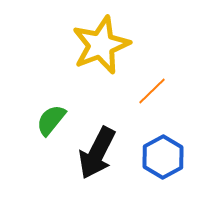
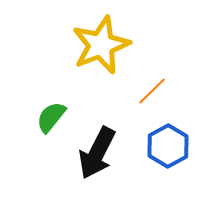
green semicircle: moved 3 px up
blue hexagon: moved 5 px right, 11 px up
